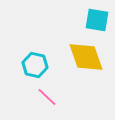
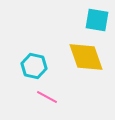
cyan hexagon: moved 1 px left, 1 px down
pink line: rotated 15 degrees counterclockwise
